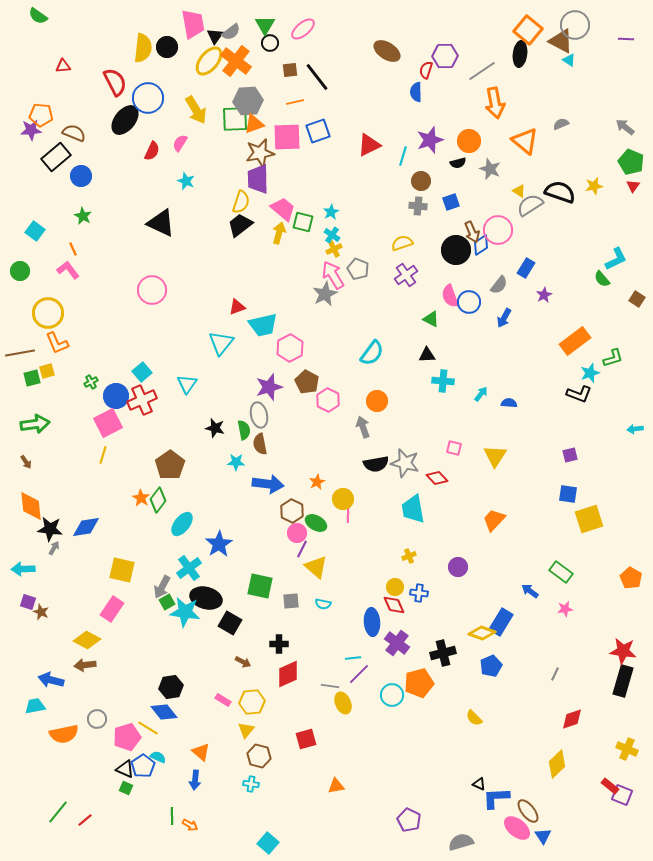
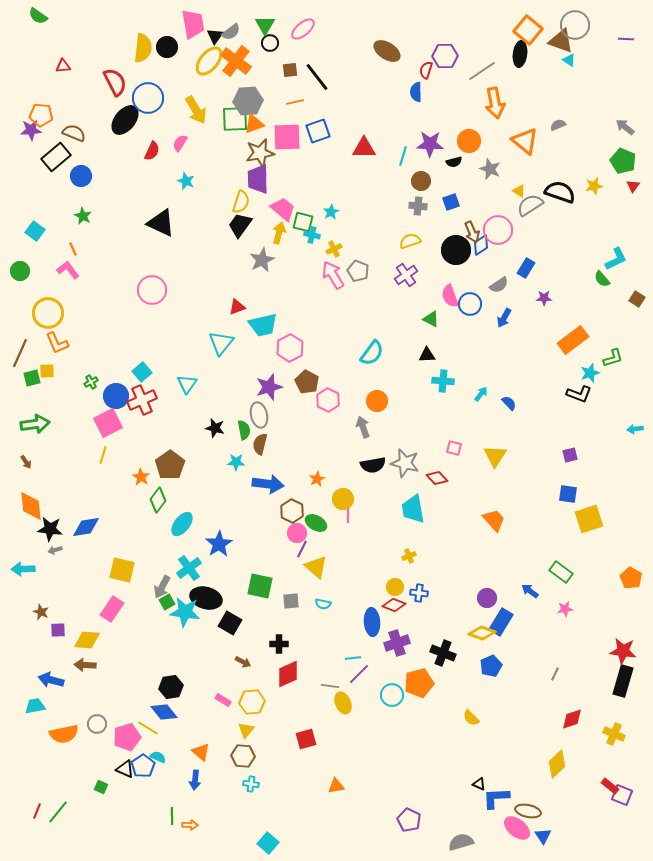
brown triangle at (561, 41): rotated 8 degrees counterclockwise
gray semicircle at (561, 124): moved 3 px left, 1 px down
purple star at (430, 140): moved 4 px down; rotated 20 degrees clockwise
red triangle at (369, 145): moved 5 px left, 3 px down; rotated 25 degrees clockwise
green pentagon at (631, 162): moved 8 px left, 1 px up
black semicircle at (458, 163): moved 4 px left, 1 px up
black trapezoid at (240, 225): rotated 16 degrees counterclockwise
cyan cross at (332, 235): moved 20 px left; rotated 21 degrees counterclockwise
yellow semicircle at (402, 243): moved 8 px right, 2 px up
gray pentagon at (358, 269): moved 2 px down
gray semicircle at (499, 285): rotated 18 degrees clockwise
gray star at (325, 294): moved 63 px left, 34 px up
purple star at (544, 295): moved 3 px down; rotated 28 degrees clockwise
blue circle at (469, 302): moved 1 px right, 2 px down
orange rectangle at (575, 341): moved 2 px left, 1 px up
brown line at (20, 353): rotated 56 degrees counterclockwise
yellow square at (47, 371): rotated 14 degrees clockwise
blue semicircle at (509, 403): rotated 42 degrees clockwise
brown semicircle at (260, 444): rotated 25 degrees clockwise
black semicircle at (376, 464): moved 3 px left, 1 px down
orange star at (317, 482): moved 3 px up
orange star at (141, 498): moved 21 px up
orange trapezoid at (494, 520): rotated 95 degrees clockwise
gray arrow at (54, 548): moved 1 px right, 2 px down; rotated 136 degrees counterclockwise
purple circle at (458, 567): moved 29 px right, 31 px down
purple square at (28, 602): moved 30 px right, 28 px down; rotated 21 degrees counterclockwise
red diamond at (394, 605): rotated 45 degrees counterclockwise
yellow diamond at (87, 640): rotated 24 degrees counterclockwise
purple cross at (397, 643): rotated 35 degrees clockwise
black cross at (443, 653): rotated 35 degrees clockwise
brown arrow at (85, 665): rotated 10 degrees clockwise
yellow semicircle at (474, 718): moved 3 px left
gray circle at (97, 719): moved 5 px down
yellow cross at (627, 749): moved 13 px left, 15 px up
brown hexagon at (259, 756): moved 16 px left; rotated 10 degrees counterclockwise
green square at (126, 788): moved 25 px left, 1 px up
brown ellipse at (528, 811): rotated 40 degrees counterclockwise
red line at (85, 820): moved 48 px left, 9 px up; rotated 28 degrees counterclockwise
orange arrow at (190, 825): rotated 28 degrees counterclockwise
